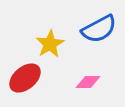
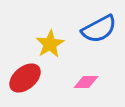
pink diamond: moved 2 px left
